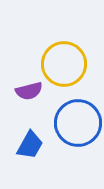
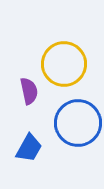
purple semicircle: rotated 88 degrees counterclockwise
blue trapezoid: moved 1 px left, 3 px down
